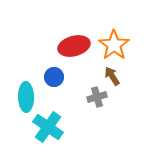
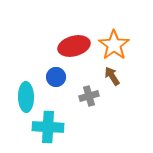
blue circle: moved 2 px right
gray cross: moved 8 px left, 1 px up
cyan cross: rotated 32 degrees counterclockwise
